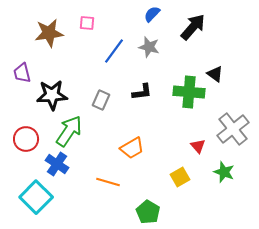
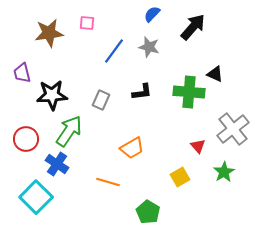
black triangle: rotated 12 degrees counterclockwise
green star: rotated 20 degrees clockwise
